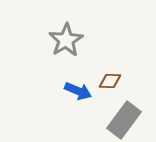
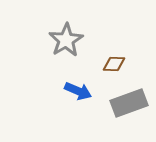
brown diamond: moved 4 px right, 17 px up
gray rectangle: moved 5 px right, 17 px up; rotated 33 degrees clockwise
